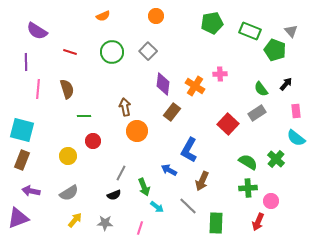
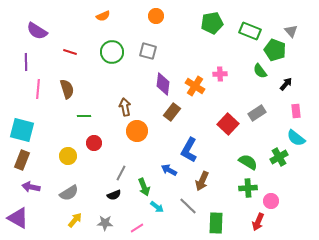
gray square at (148, 51): rotated 30 degrees counterclockwise
green semicircle at (261, 89): moved 1 px left, 18 px up
red circle at (93, 141): moved 1 px right, 2 px down
green cross at (276, 159): moved 3 px right, 2 px up; rotated 18 degrees clockwise
purple arrow at (31, 191): moved 4 px up
purple triangle at (18, 218): rotated 50 degrees clockwise
pink line at (140, 228): moved 3 px left; rotated 40 degrees clockwise
